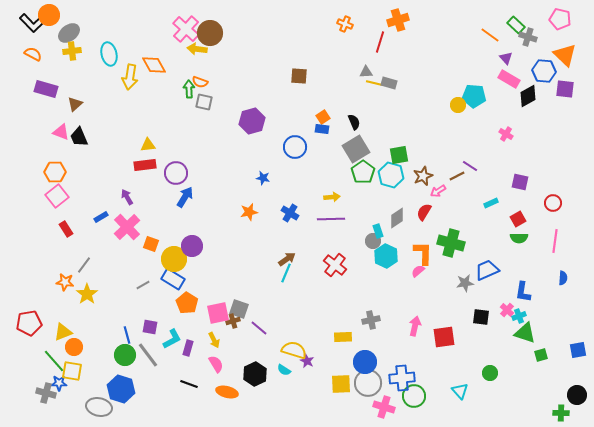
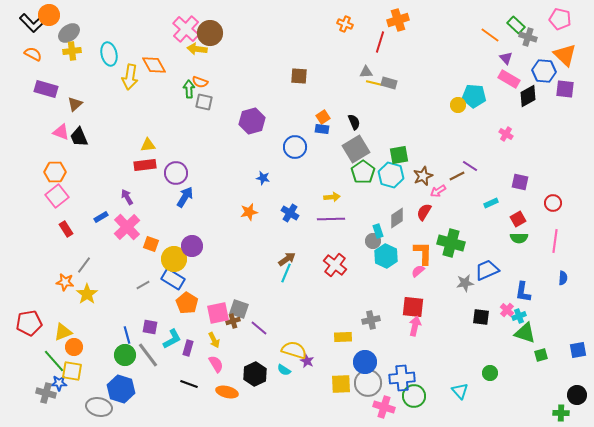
red square at (444, 337): moved 31 px left, 30 px up; rotated 15 degrees clockwise
